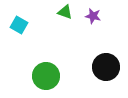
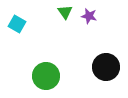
green triangle: rotated 35 degrees clockwise
purple star: moved 4 px left
cyan square: moved 2 px left, 1 px up
